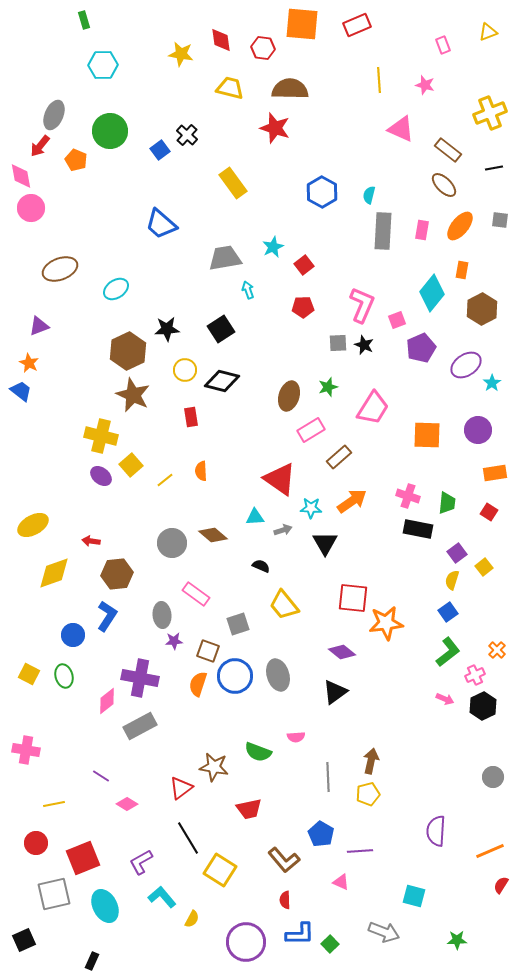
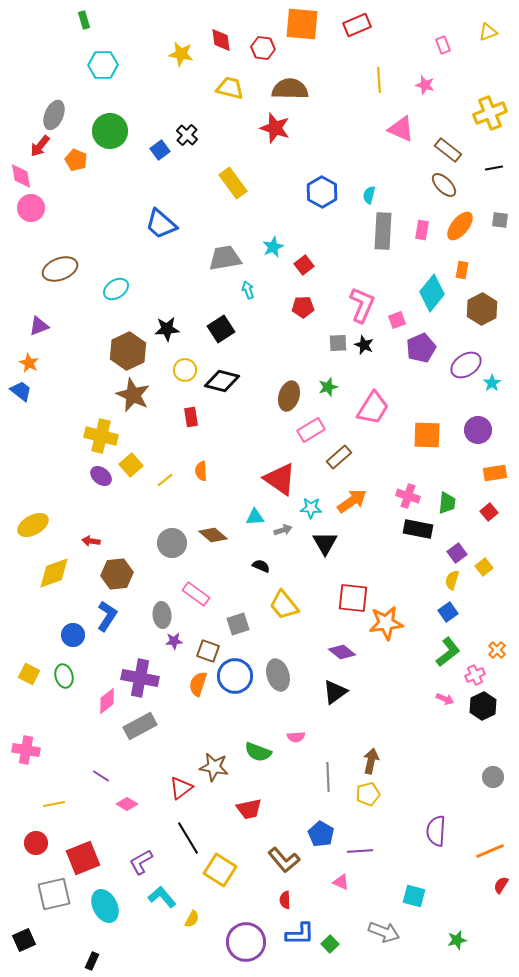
red square at (489, 512): rotated 18 degrees clockwise
green star at (457, 940): rotated 12 degrees counterclockwise
